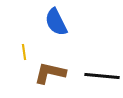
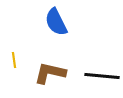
yellow line: moved 10 px left, 8 px down
